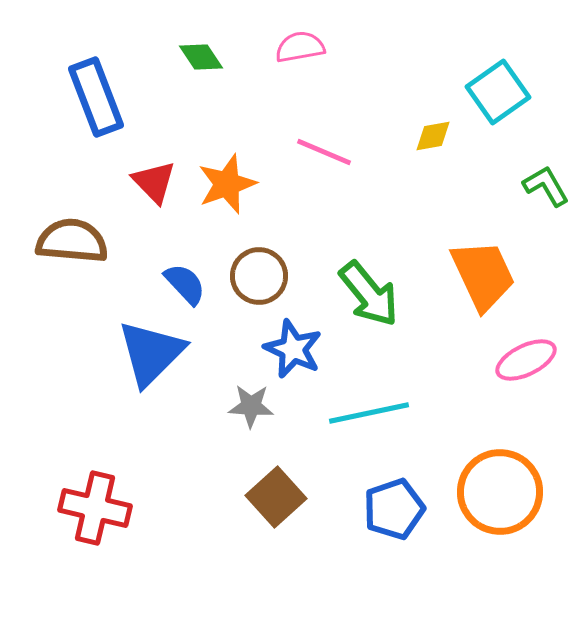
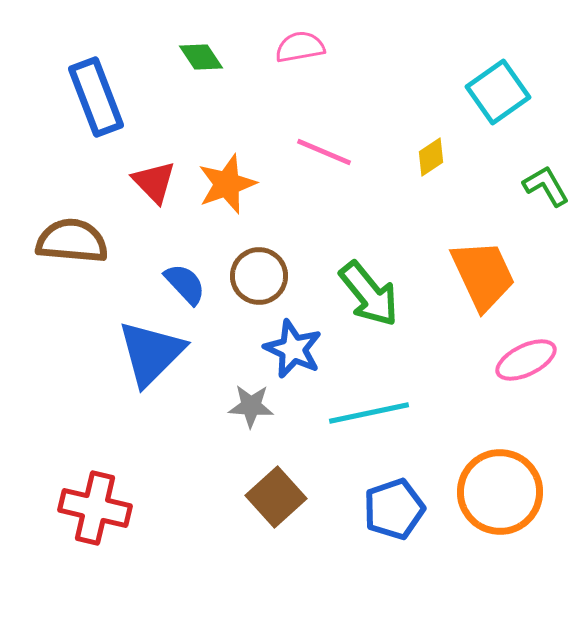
yellow diamond: moved 2 px left, 21 px down; rotated 24 degrees counterclockwise
